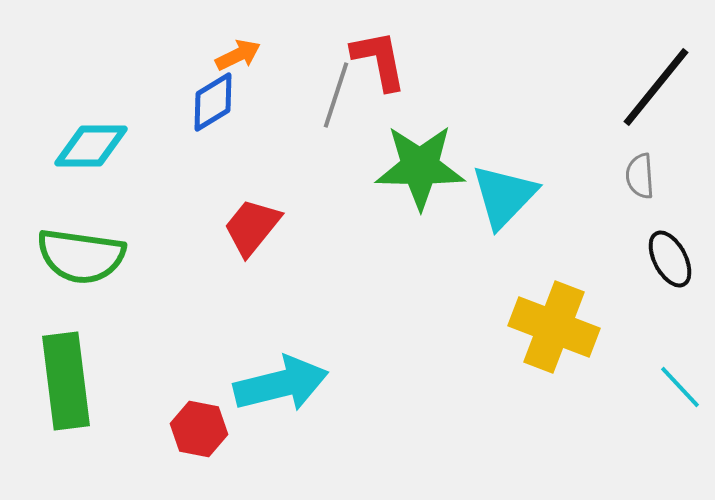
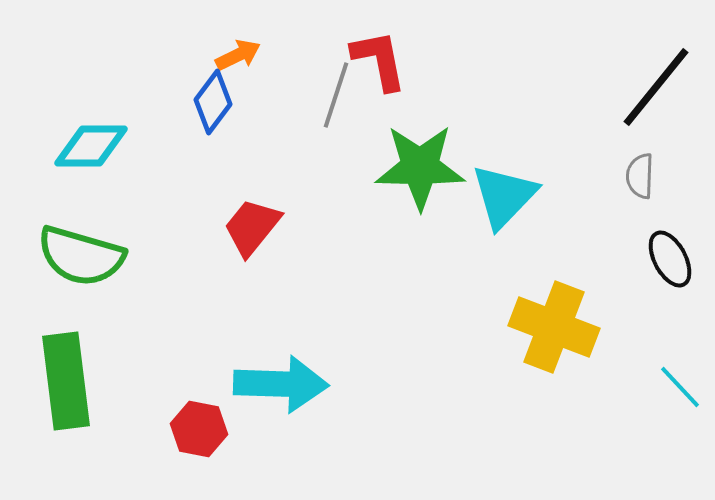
blue diamond: rotated 22 degrees counterclockwise
gray semicircle: rotated 6 degrees clockwise
green semicircle: rotated 8 degrees clockwise
cyan arrow: rotated 16 degrees clockwise
